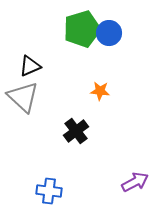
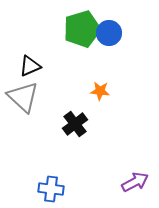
black cross: moved 1 px left, 7 px up
blue cross: moved 2 px right, 2 px up
